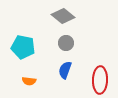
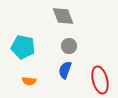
gray diamond: rotated 30 degrees clockwise
gray circle: moved 3 px right, 3 px down
red ellipse: rotated 16 degrees counterclockwise
